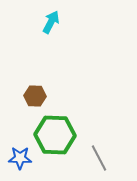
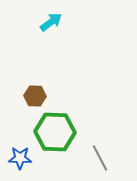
cyan arrow: rotated 25 degrees clockwise
green hexagon: moved 3 px up
gray line: moved 1 px right
